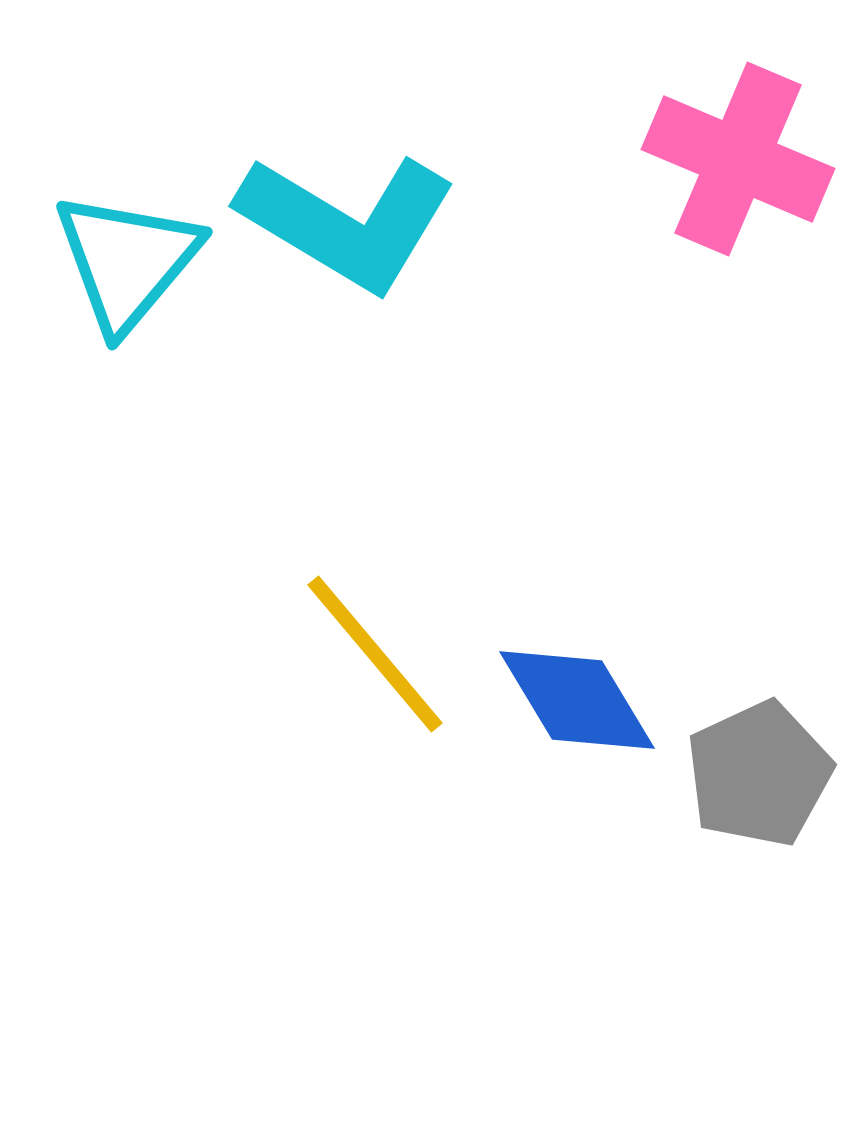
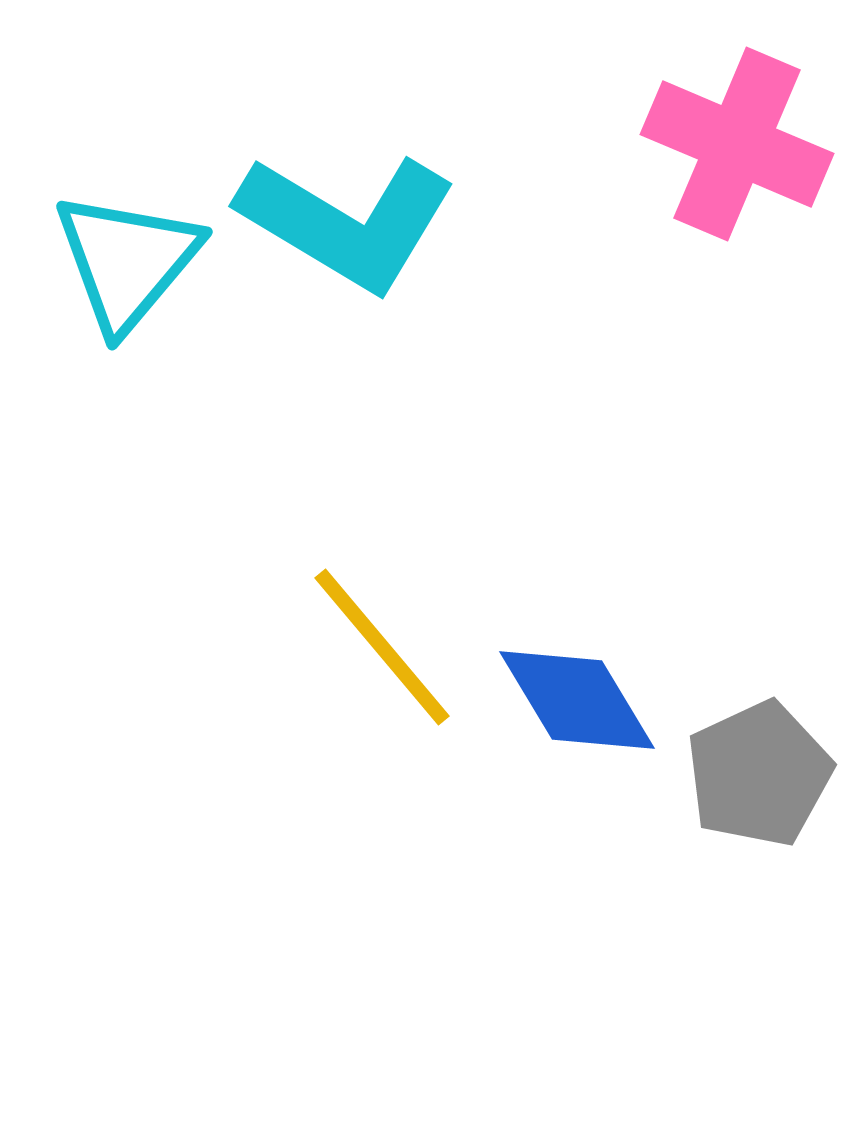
pink cross: moved 1 px left, 15 px up
yellow line: moved 7 px right, 7 px up
